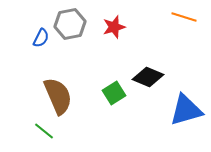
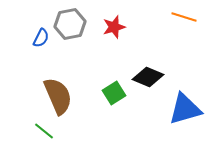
blue triangle: moved 1 px left, 1 px up
